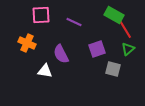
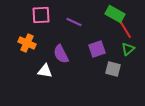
green rectangle: moved 1 px right, 1 px up
